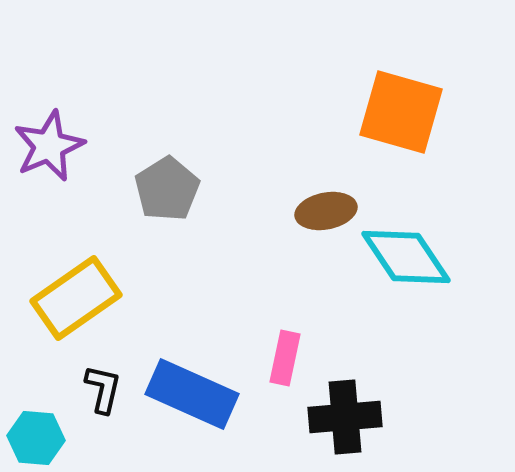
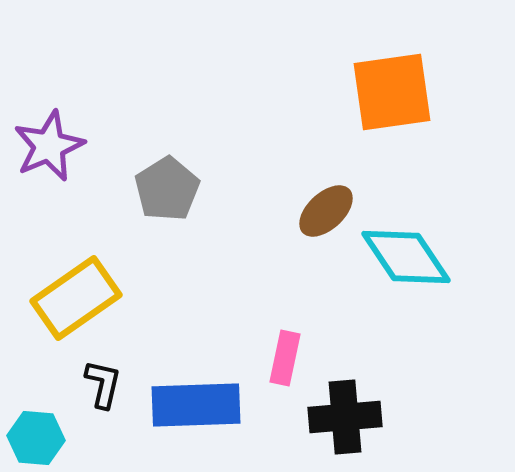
orange square: moved 9 px left, 20 px up; rotated 24 degrees counterclockwise
brown ellipse: rotated 32 degrees counterclockwise
black L-shape: moved 5 px up
blue rectangle: moved 4 px right, 11 px down; rotated 26 degrees counterclockwise
